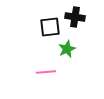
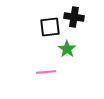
black cross: moved 1 px left
green star: rotated 12 degrees counterclockwise
